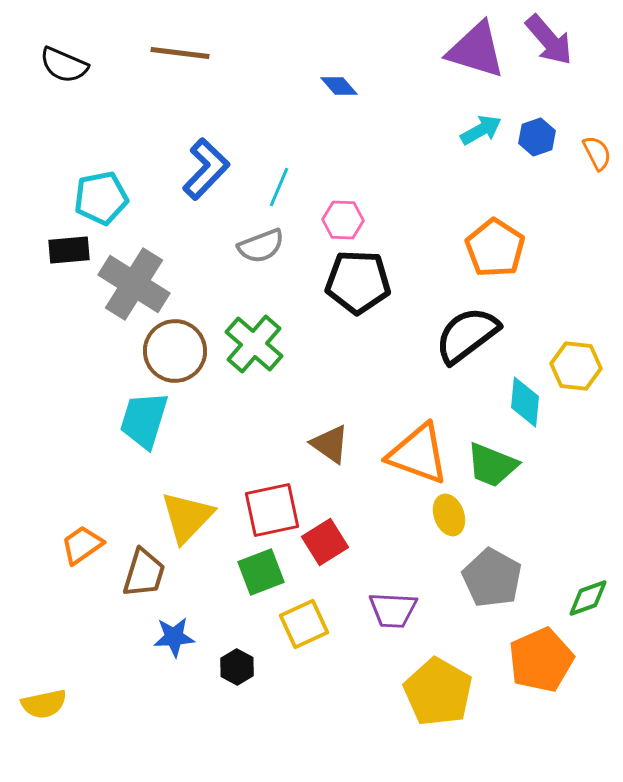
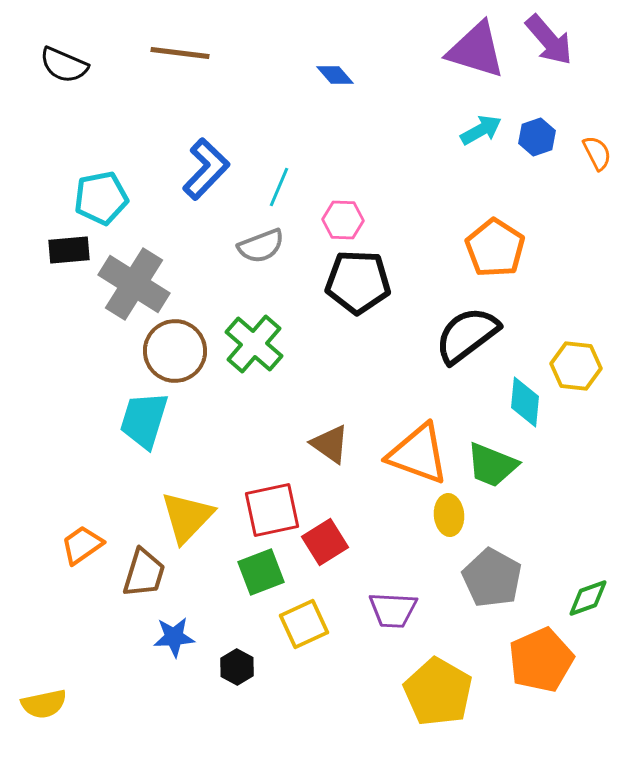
blue diamond at (339, 86): moved 4 px left, 11 px up
yellow ellipse at (449, 515): rotated 15 degrees clockwise
